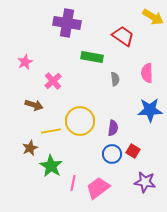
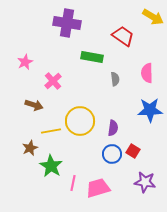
pink trapezoid: rotated 20 degrees clockwise
